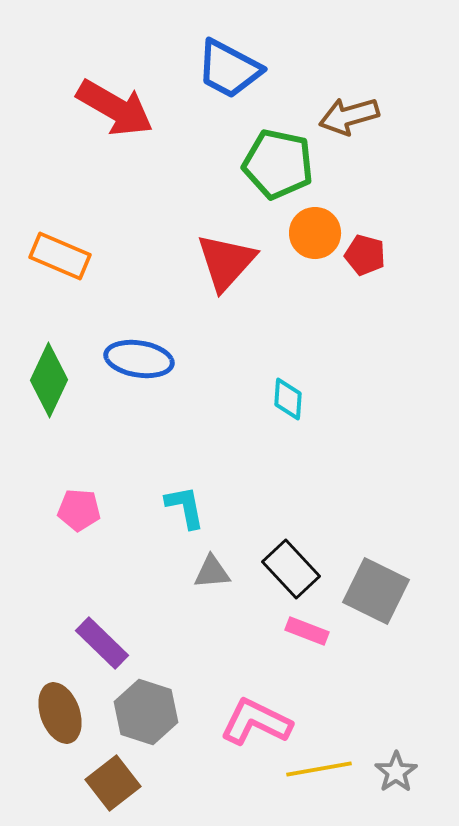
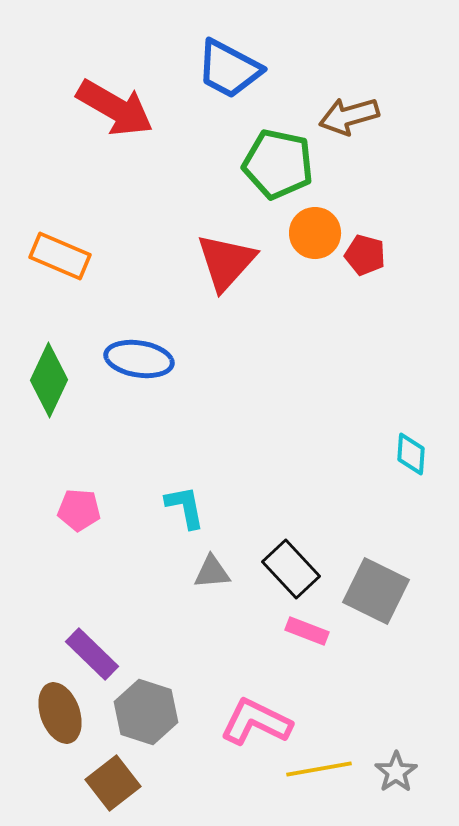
cyan diamond: moved 123 px right, 55 px down
purple rectangle: moved 10 px left, 11 px down
